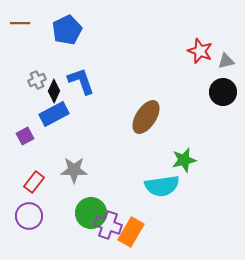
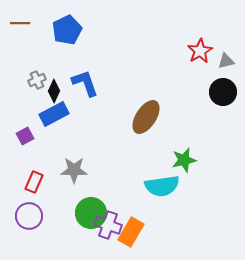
red star: rotated 20 degrees clockwise
blue L-shape: moved 4 px right, 2 px down
red rectangle: rotated 15 degrees counterclockwise
